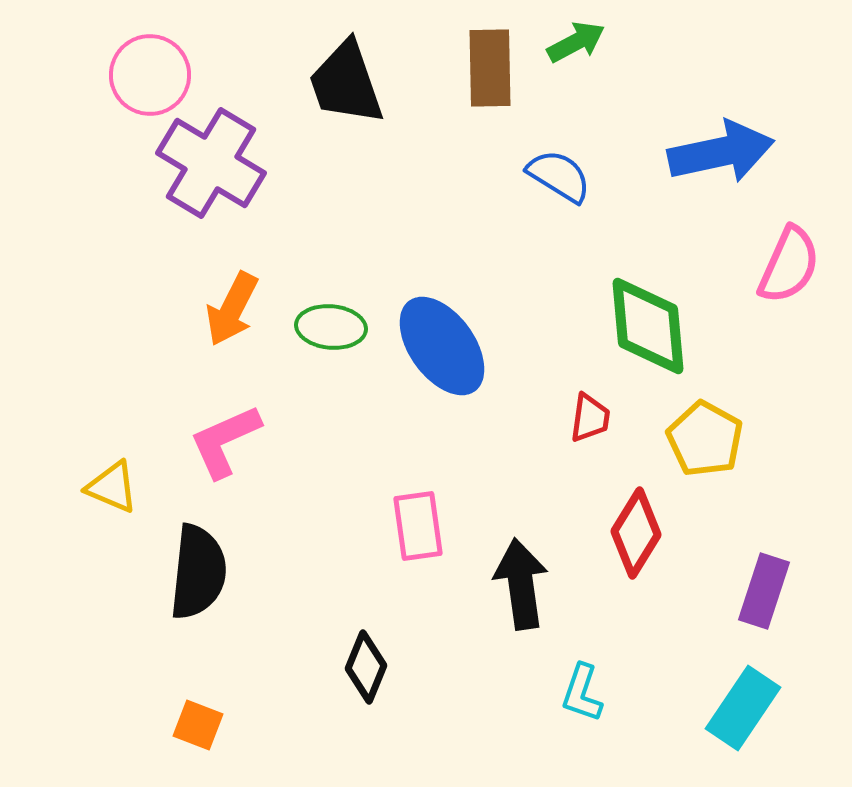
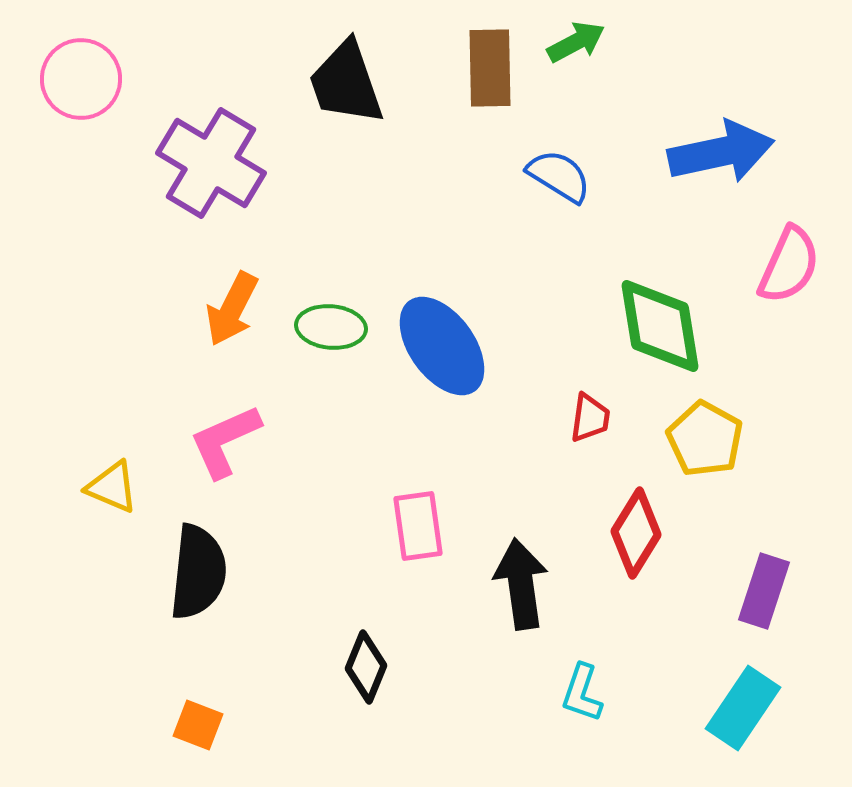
pink circle: moved 69 px left, 4 px down
green diamond: moved 12 px right; rotated 4 degrees counterclockwise
